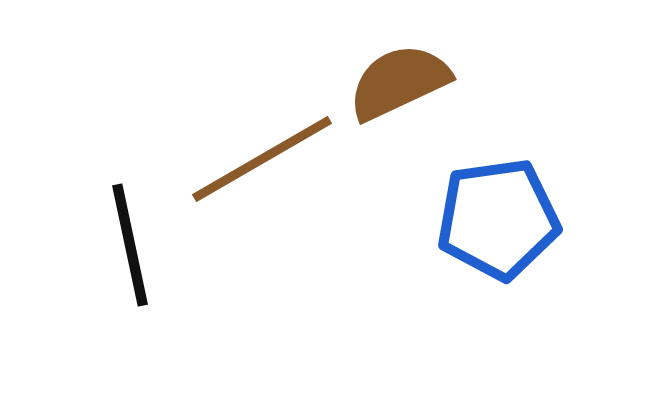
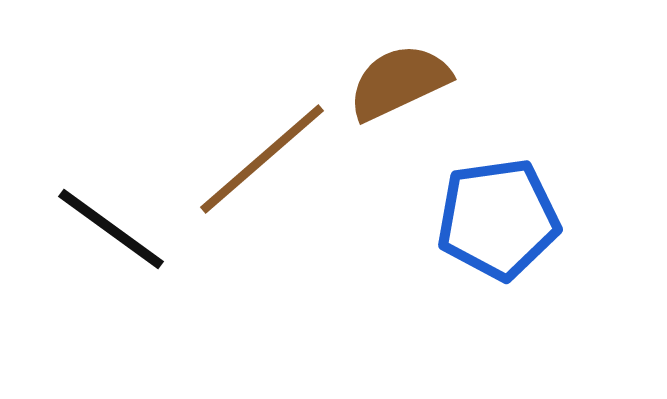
brown line: rotated 11 degrees counterclockwise
black line: moved 19 px left, 16 px up; rotated 42 degrees counterclockwise
